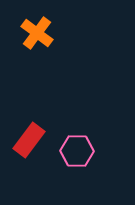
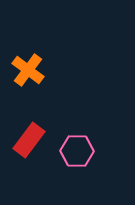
orange cross: moved 9 px left, 37 px down
